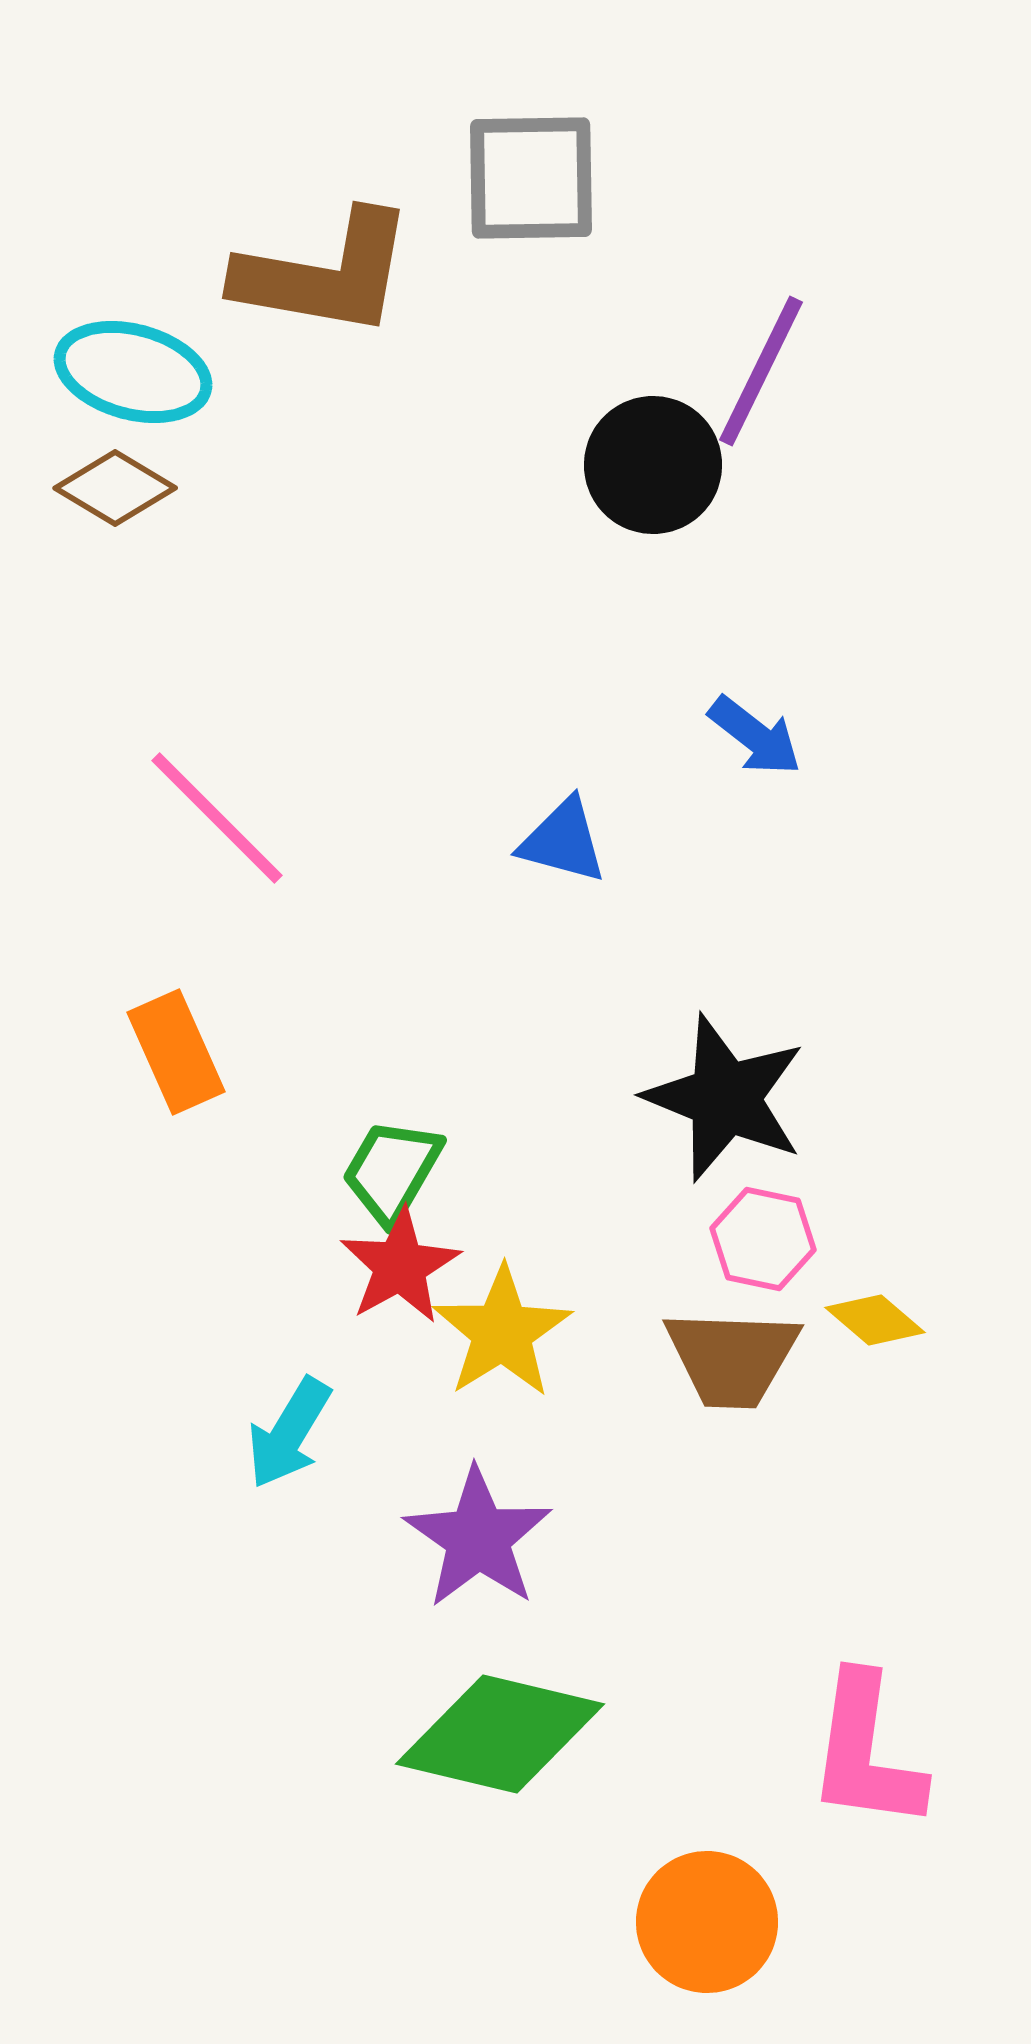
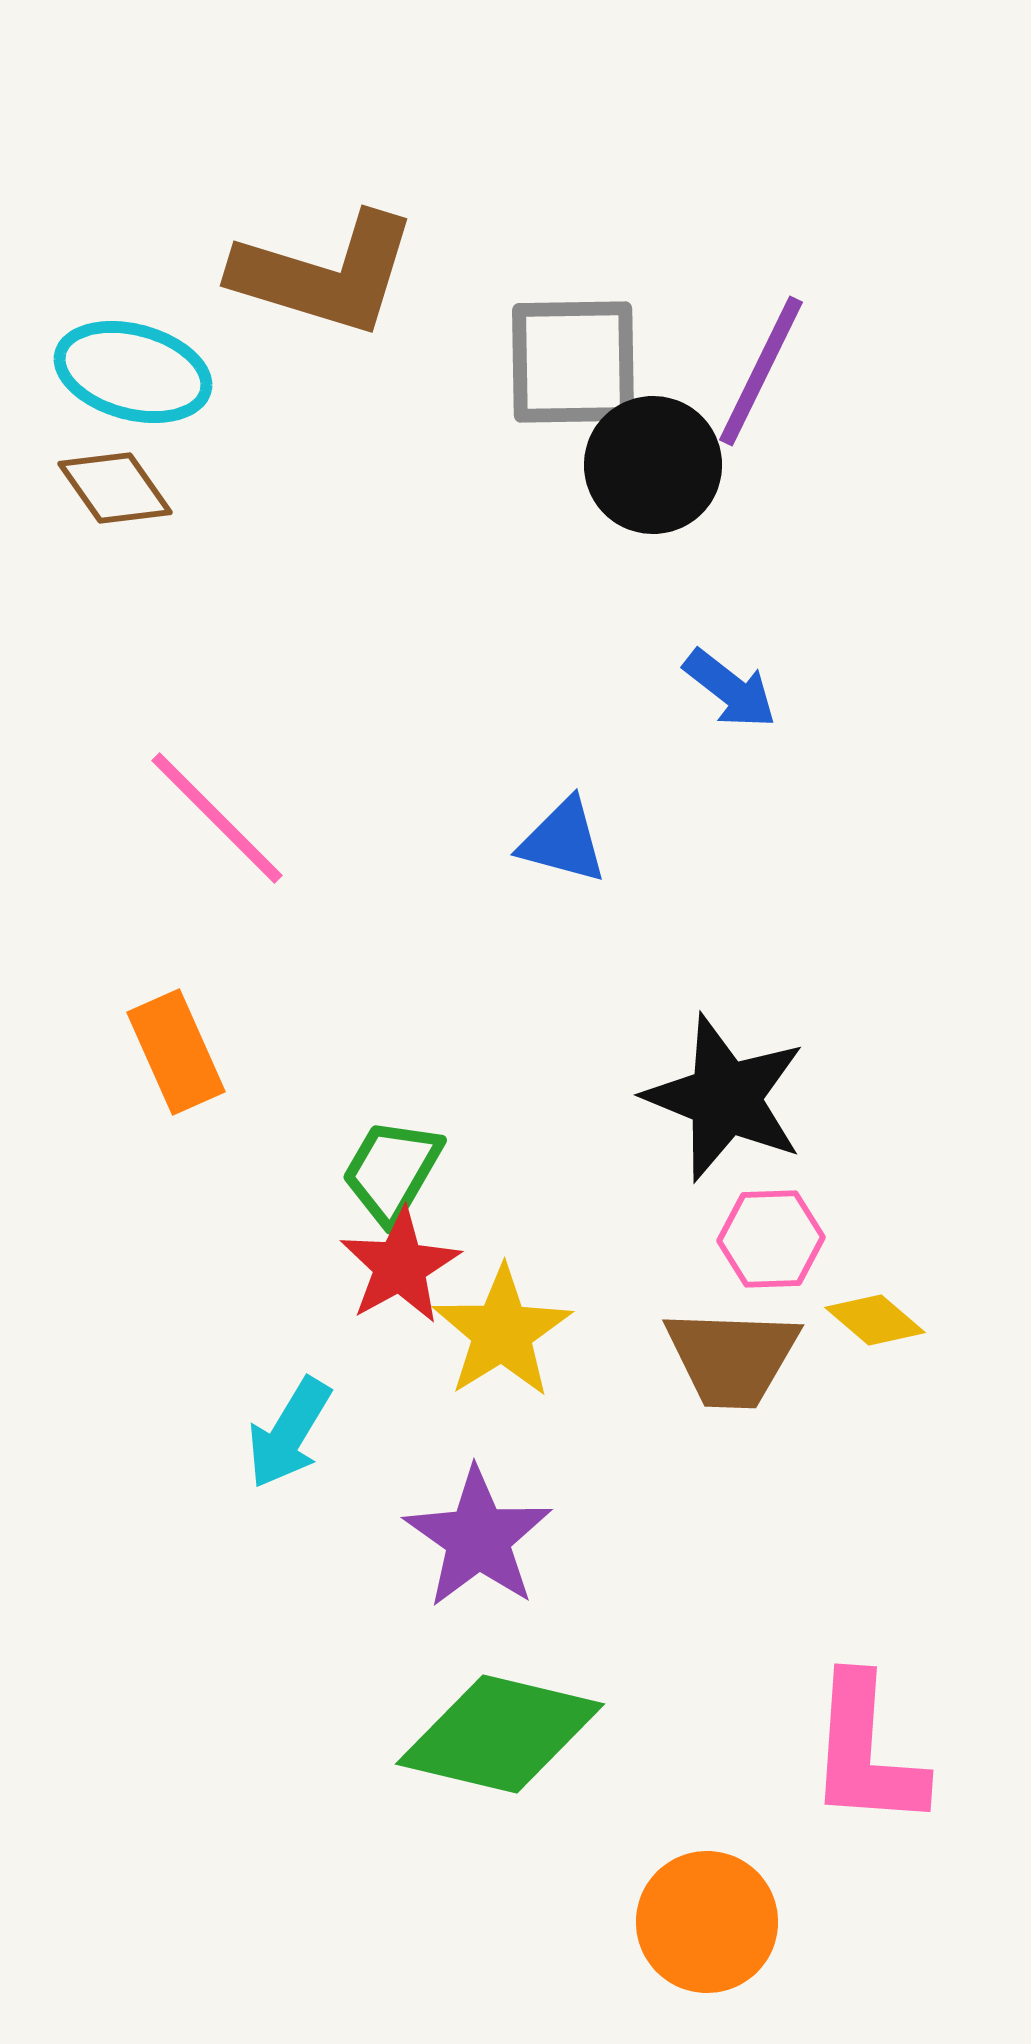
gray square: moved 42 px right, 184 px down
brown L-shape: rotated 7 degrees clockwise
brown diamond: rotated 24 degrees clockwise
blue arrow: moved 25 px left, 47 px up
pink hexagon: moved 8 px right; rotated 14 degrees counterclockwise
pink L-shape: rotated 4 degrees counterclockwise
